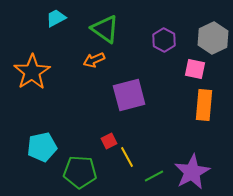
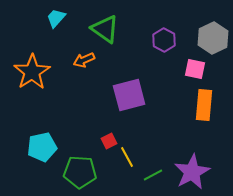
cyan trapezoid: rotated 20 degrees counterclockwise
orange arrow: moved 10 px left
green line: moved 1 px left, 1 px up
